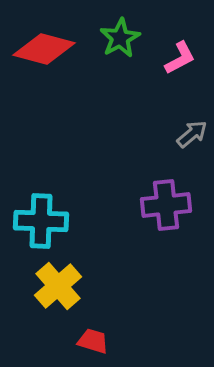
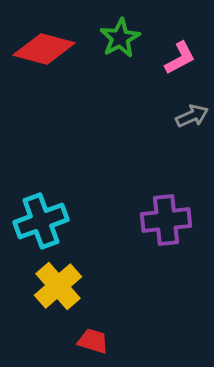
gray arrow: moved 18 px up; rotated 16 degrees clockwise
purple cross: moved 15 px down
cyan cross: rotated 22 degrees counterclockwise
